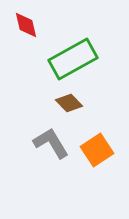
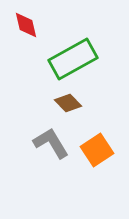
brown diamond: moved 1 px left
